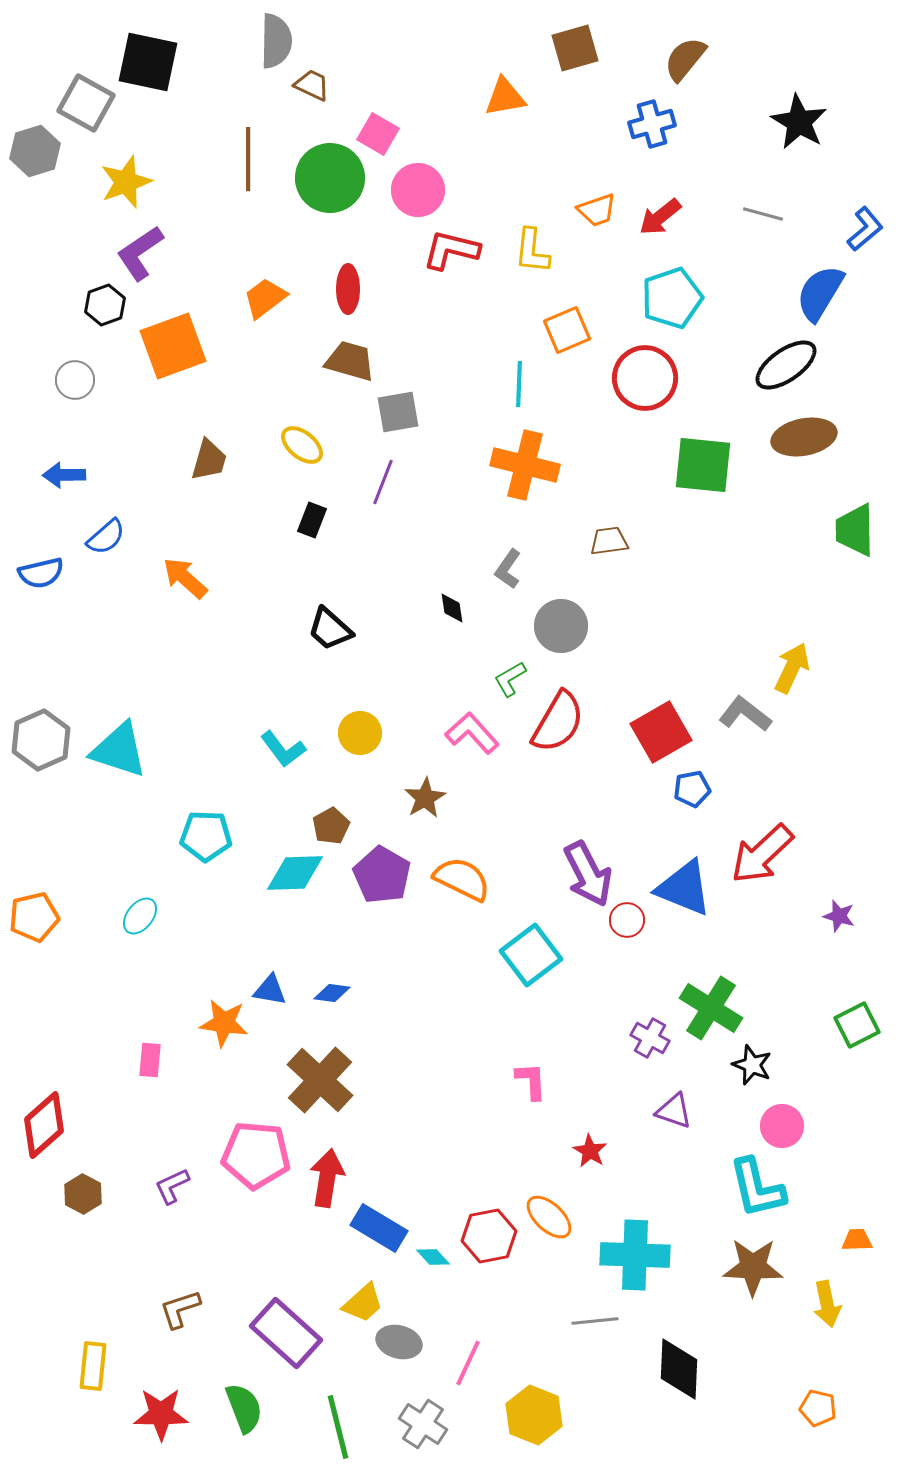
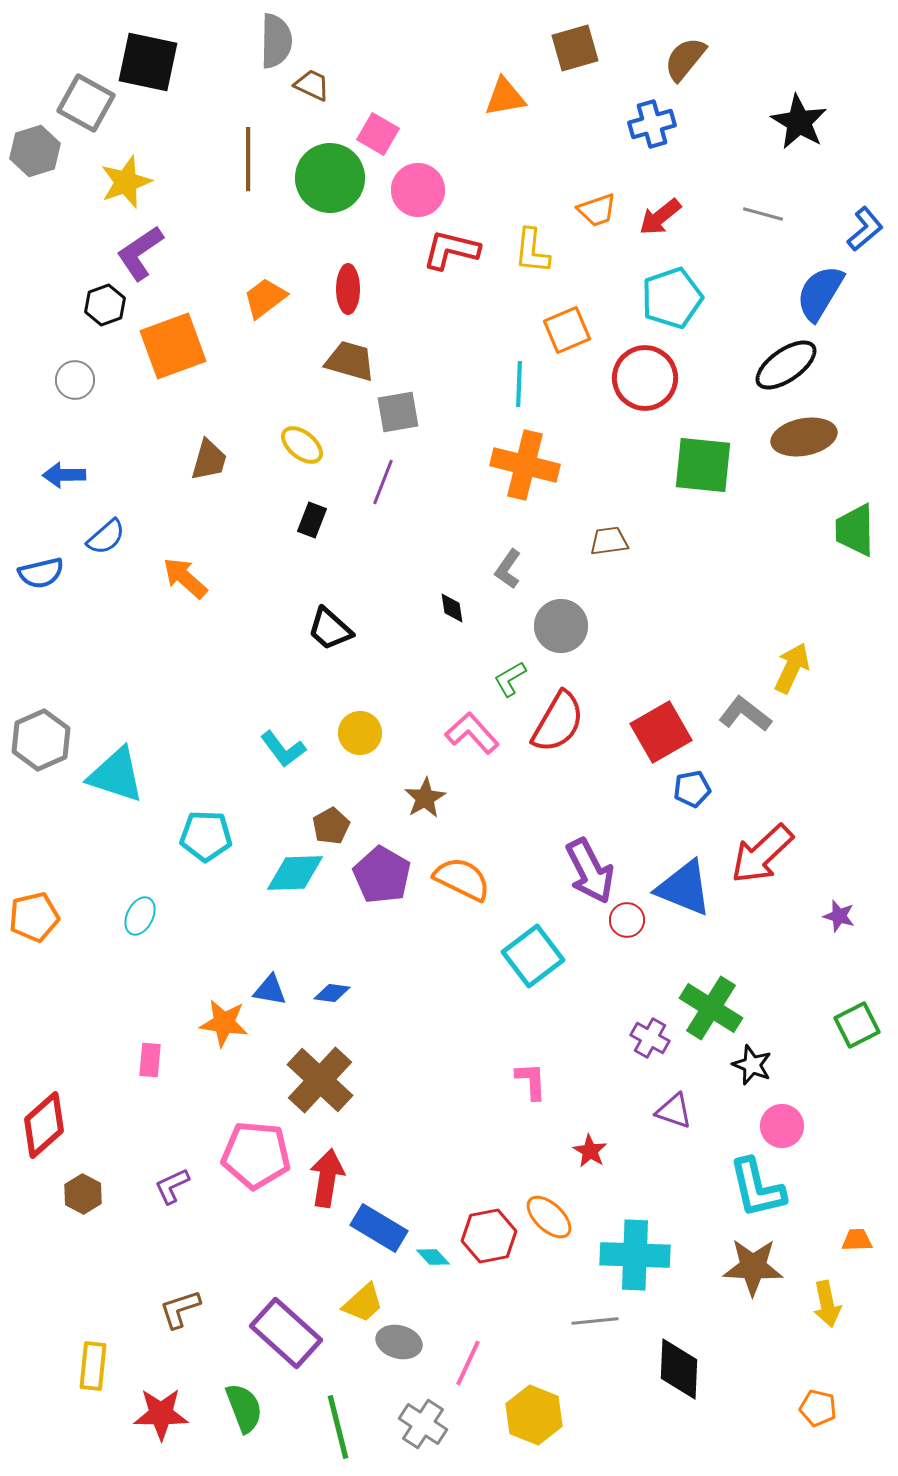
cyan triangle at (119, 750): moved 3 px left, 25 px down
purple arrow at (588, 874): moved 2 px right, 3 px up
cyan ellipse at (140, 916): rotated 12 degrees counterclockwise
cyan square at (531, 955): moved 2 px right, 1 px down
